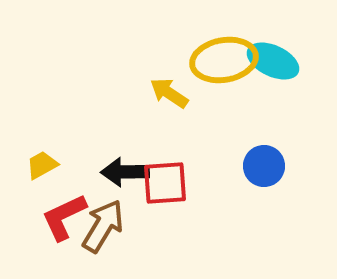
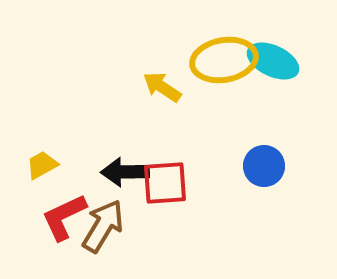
yellow arrow: moved 7 px left, 6 px up
